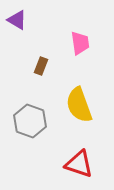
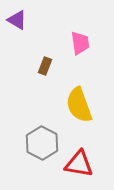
brown rectangle: moved 4 px right
gray hexagon: moved 12 px right, 22 px down; rotated 8 degrees clockwise
red triangle: rotated 8 degrees counterclockwise
